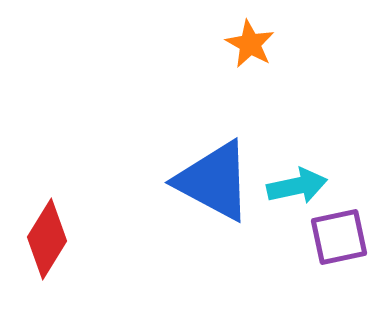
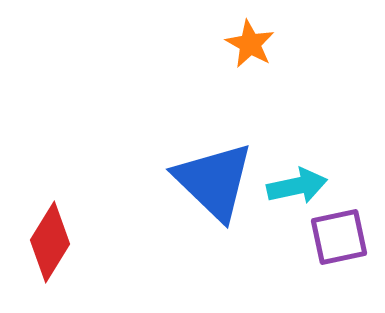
blue triangle: rotated 16 degrees clockwise
red diamond: moved 3 px right, 3 px down
